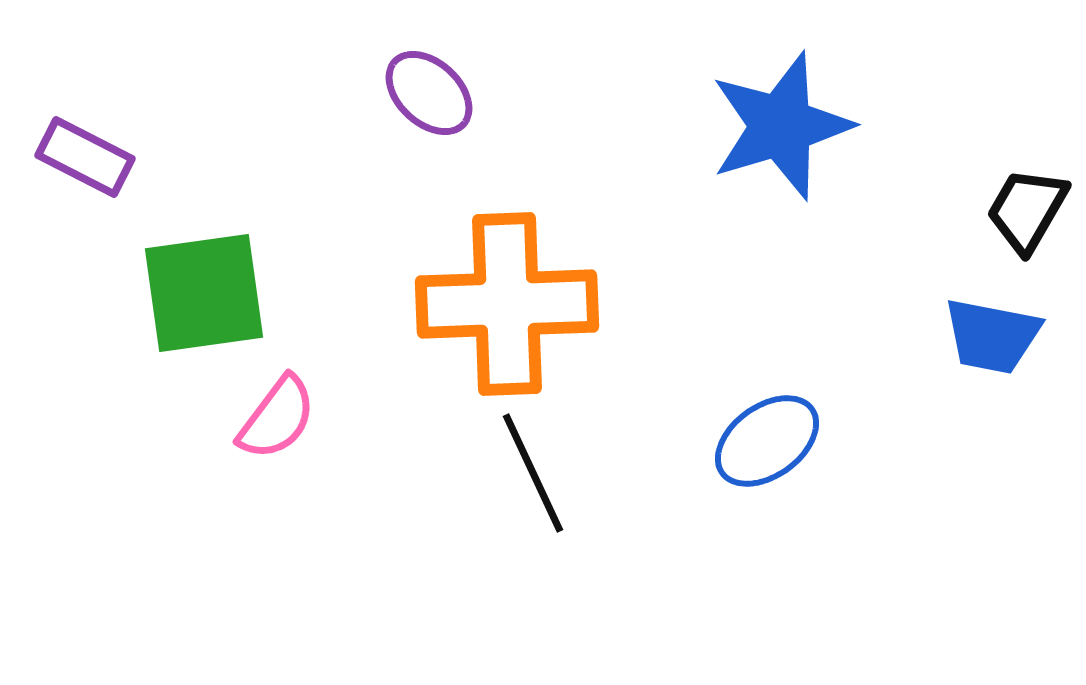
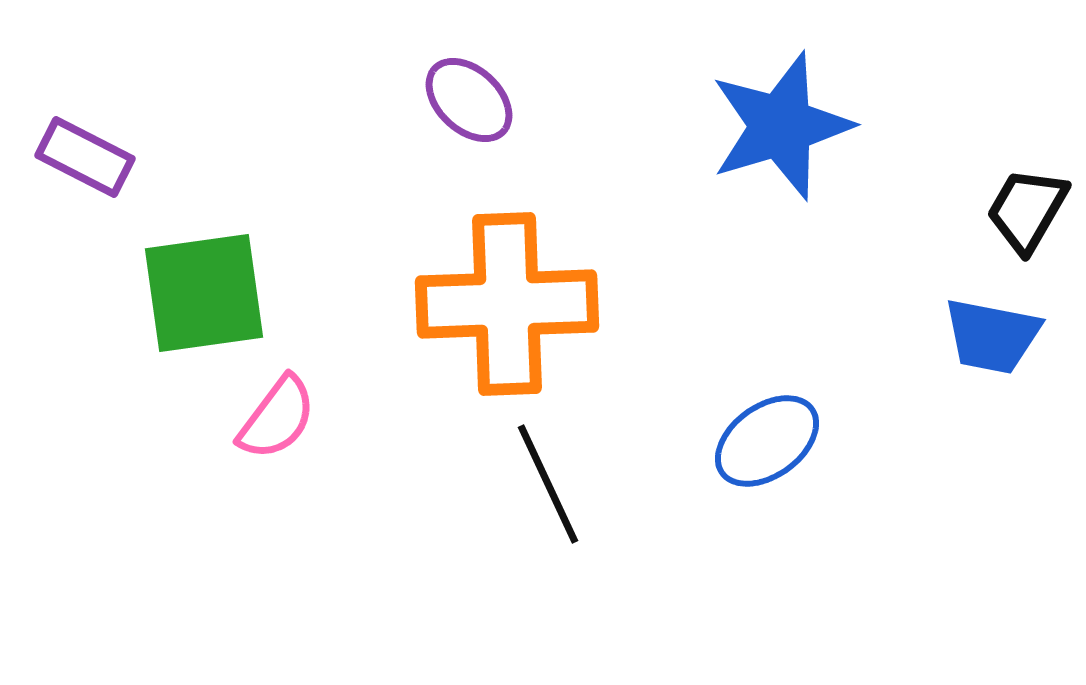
purple ellipse: moved 40 px right, 7 px down
black line: moved 15 px right, 11 px down
